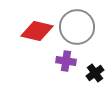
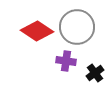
red diamond: rotated 20 degrees clockwise
